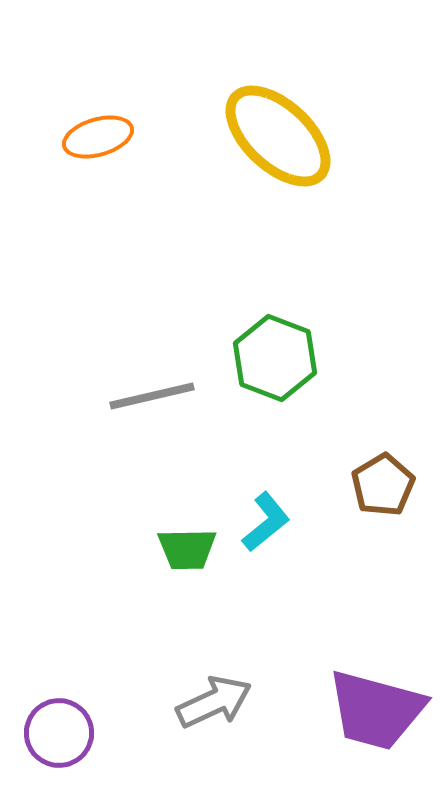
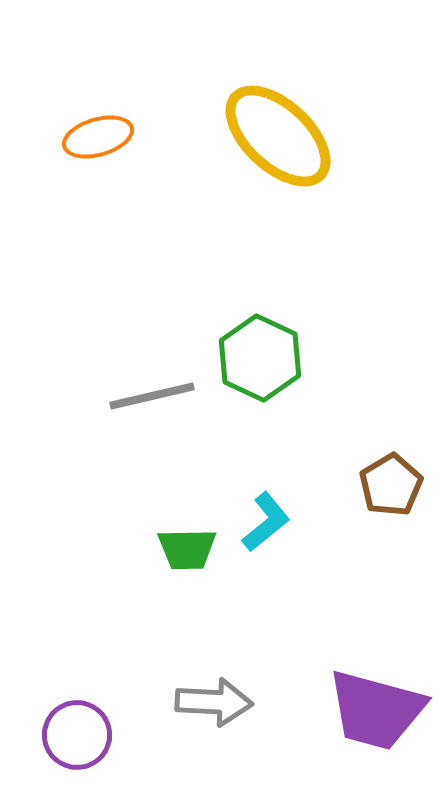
green hexagon: moved 15 px left; rotated 4 degrees clockwise
brown pentagon: moved 8 px right
gray arrow: rotated 28 degrees clockwise
purple circle: moved 18 px right, 2 px down
